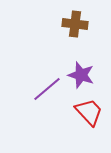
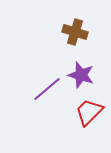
brown cross: moved 8 px down; rotated 10 degrees clockwise
red trapezoid: rotated 92 degrees counterclockwise
